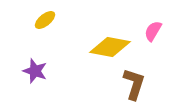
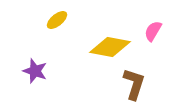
yellow ellipse: moved 12 px right
